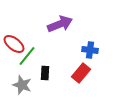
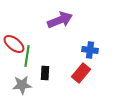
purple arrow: moved 4 px up
green line: rotated 30 degrees counterclockwise
gray star: rotated 24 degrees counterclockwise
